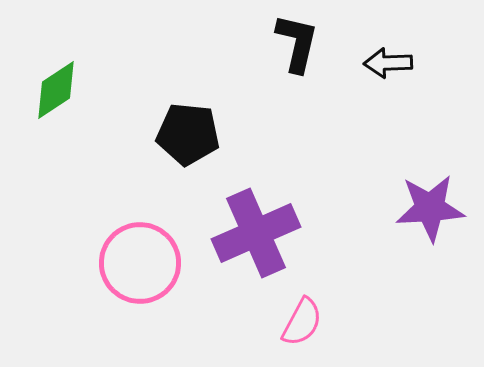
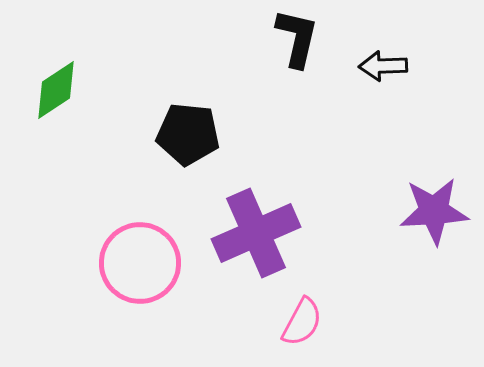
black L-shape: moved 5 px up
black arrow: moved 5 px left, 3 px down
purple star: moved 4 px right, 3 px down
